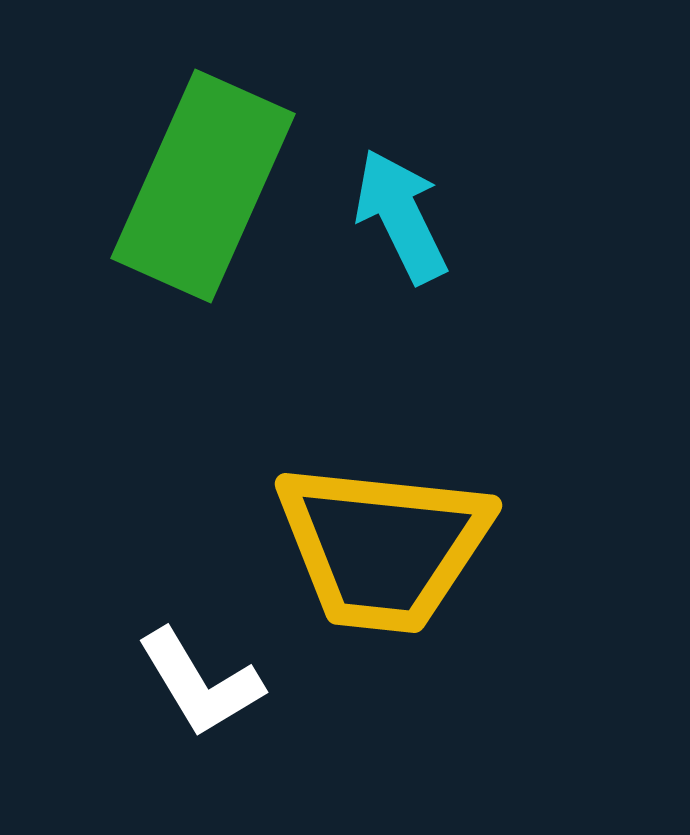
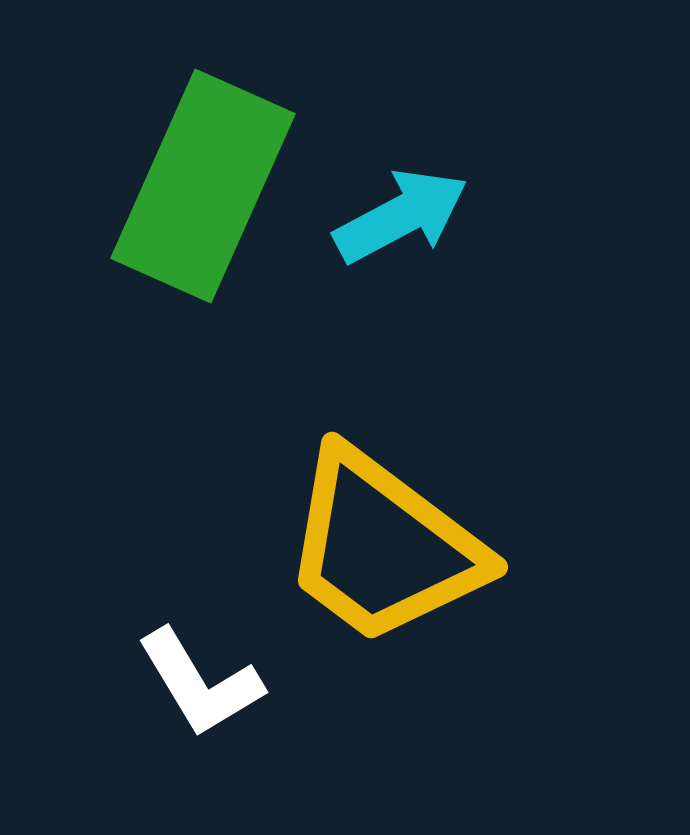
cyan arrow: rotated 88 degrees clockwise
yellow trapezoid: rotated 31 degrees clockwise
